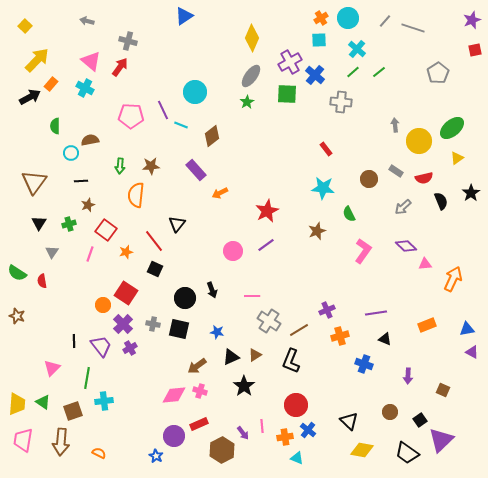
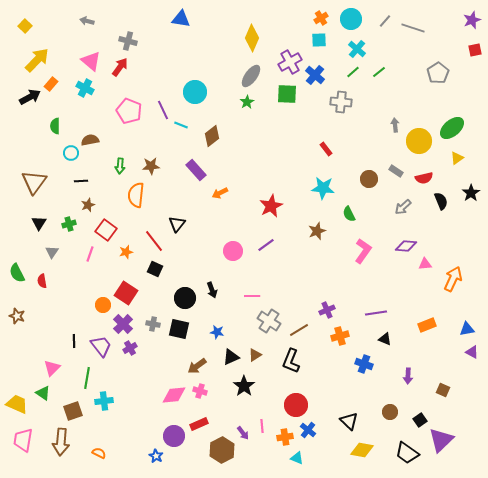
blue triangle at (184, 16): moved 3 px left, 3 px down; rotated 42 degrees clockwise
cyan circle at (348, 18): moved 3 px right, 1 px down
pink pentagon at (131, 116): moved 2 px left, 5 px up; rotated 20 degrees clockwise
red star at (267, 211): moved 4 px right, 5 px up
purple diamond at (406, 246): rotated 40 degrees counterclockwise
green semicircle at (17, 273): rotated 30 degrees clockwise
green triangle at (43, 402): moved 9 px up
yellow trapezoid at (17, 404): rotated 70 degrees counterclockwise
